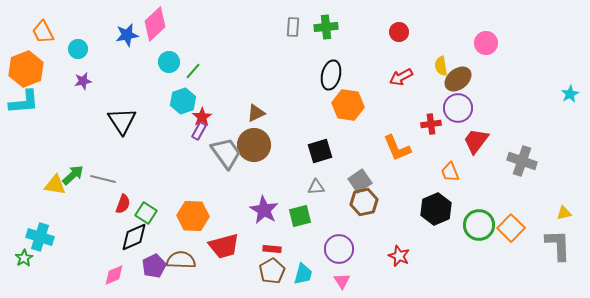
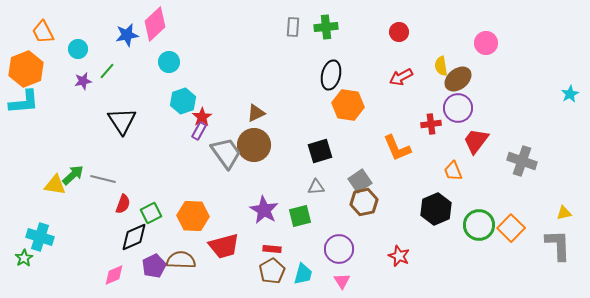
green line at (193, 71): moved 86 px left
orange trapezoid at (450, 172): moved 3 px right, 1 px up
green square at (146, 213): moved 5 px right; rotated 30 degrees clockwise
